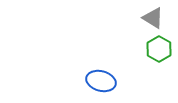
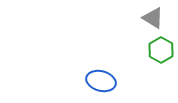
green hexagon: moved 2 px right, 1 px down
